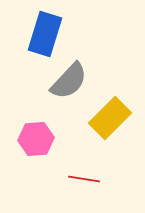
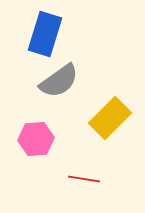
gray semicircle: moved 10 px left; rotated 12 degrees clockwise
